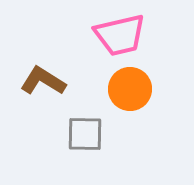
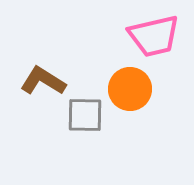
pink trapezoid: moved 34 px right, 1 px down
gray square: moved 19 px up
